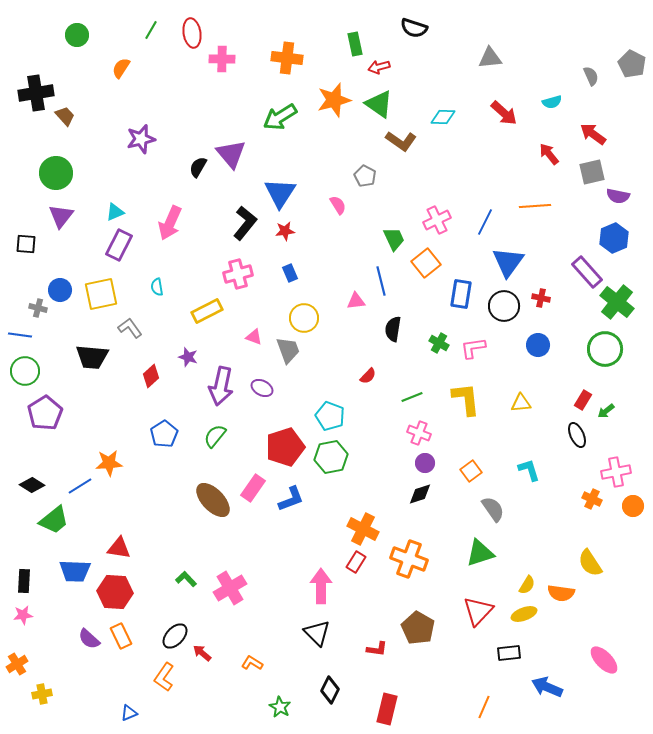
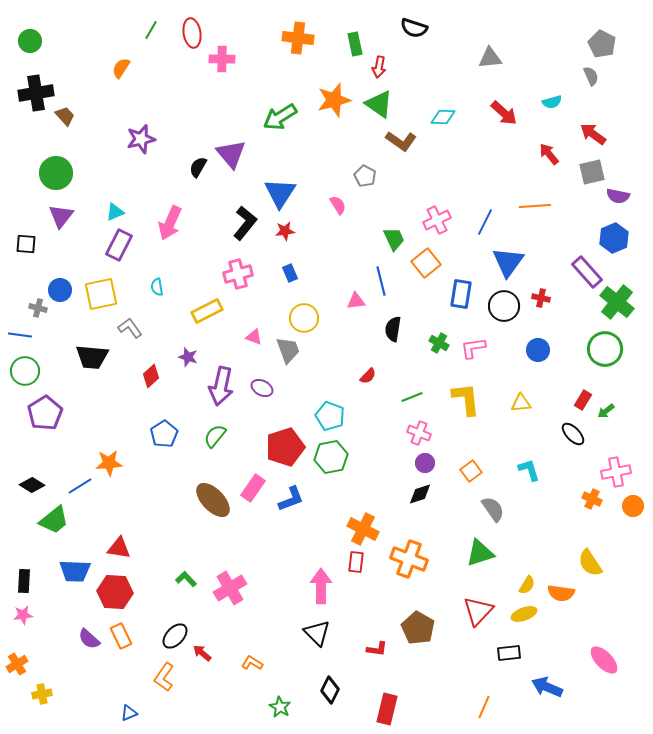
green circle at (77, 35): moved 47 px left, 6 px down
orange cross at (287, 58): moved 11 px right, 20 px up
gray pentagon at (632, 64): moved 30 px left, 20 px up
red arrow at (379, 67): rotated 65 degrees counterclockwise
blue circle at (538, 345): moved 5 px down
black ellipse at (577, 435): moved 4 px left, 1 px up; rotated 20 degrees counterclockwise
red rectangle at (356, 562): rotated 25 degrees counterclockwise
